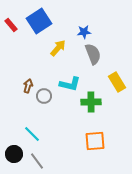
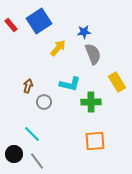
gray circle: moved 6 px down
